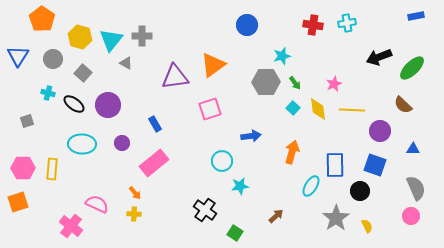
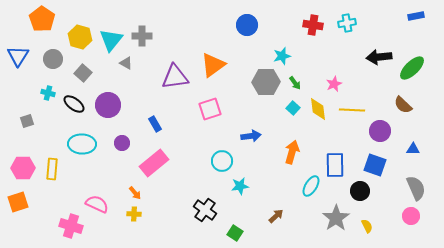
black arrow at (379, 57): rotated 15 degrees clockwise
pink cross at (71, 226): rotated 20 degrees counterclockwise
